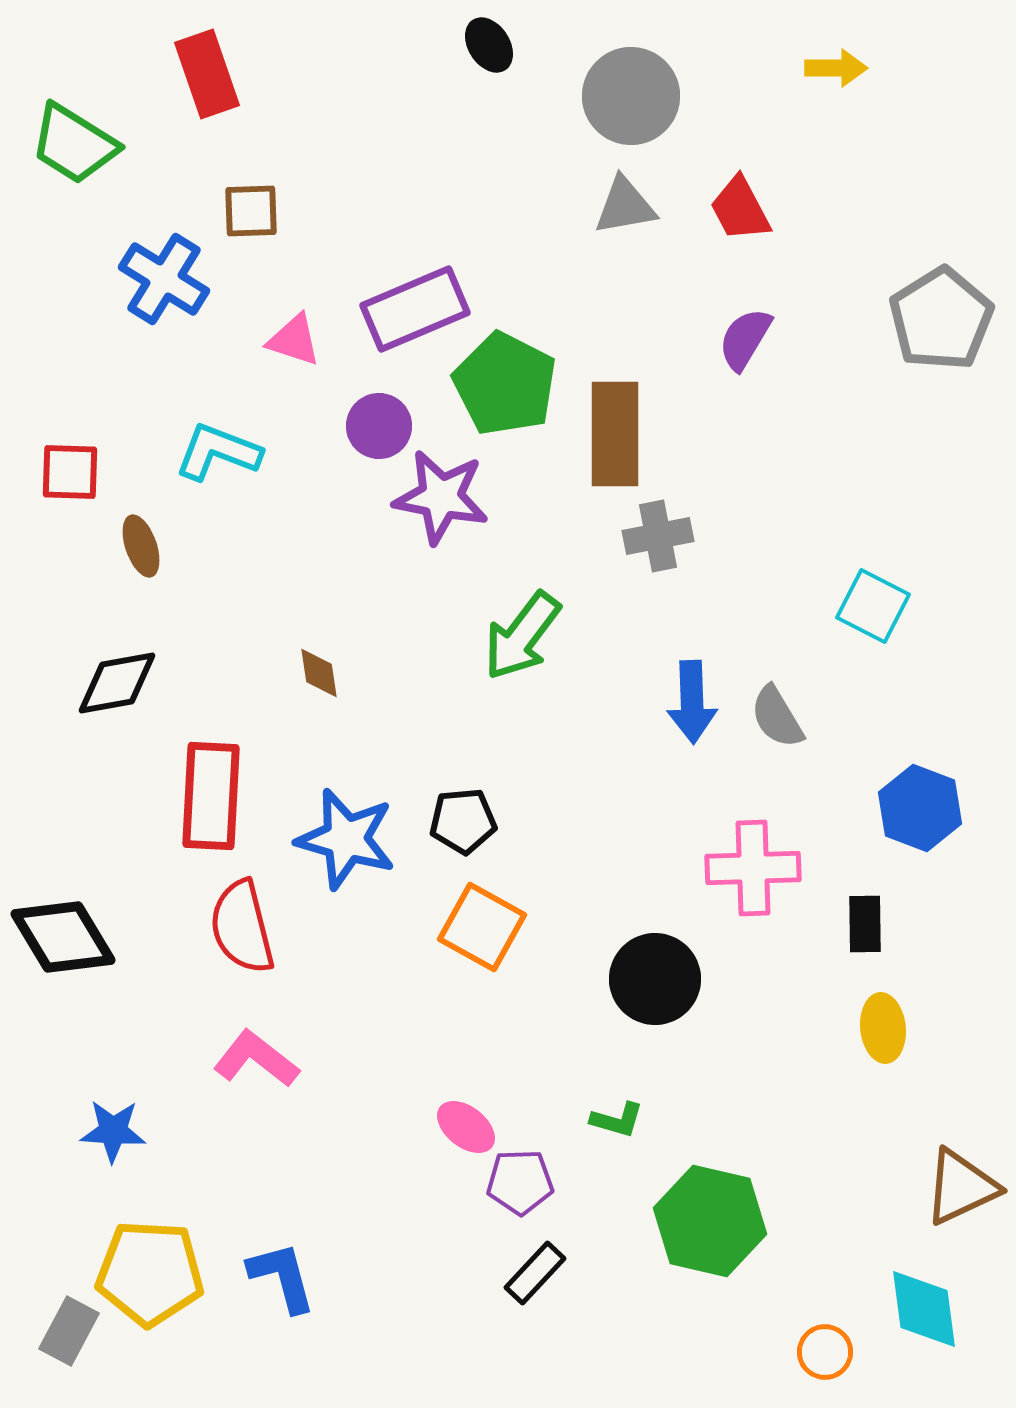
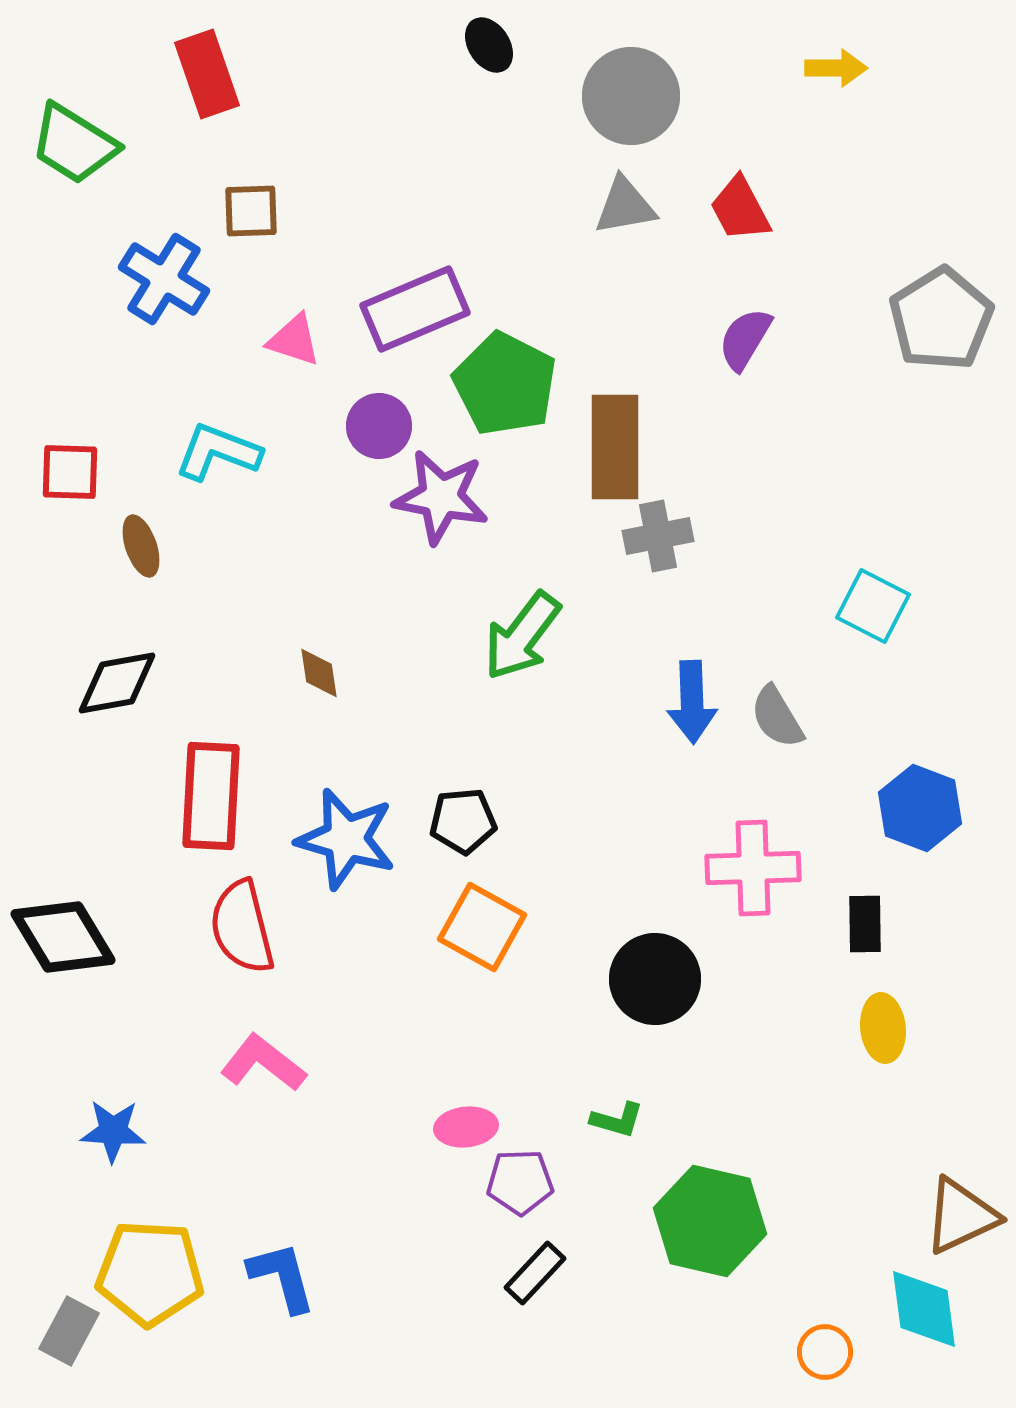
brown rectangle at (615, 434): moved 13 px down
pink L-shape at (256, 1059): moved 7 px right, 4 px down
pink ellipse at (466, 1127): rotated 44 degrees counterclockwise
brown triangle at (961, 1187): moved 29 px down
